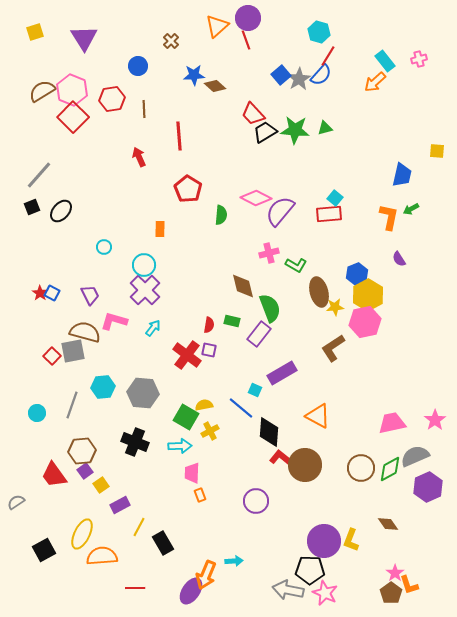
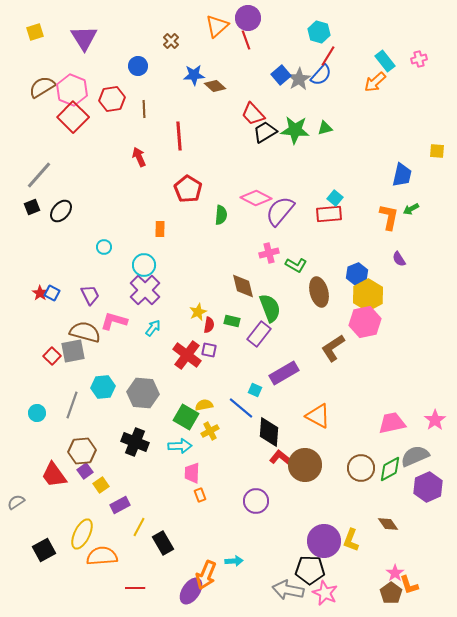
brown semicircle at (42, 91): moved 4 px up
yellow star at (335, 307): moved 137 px left, 5 px down; rotated 18 degrees counterclockwise
purple rectangle at (282, 373): moved 2 px right
